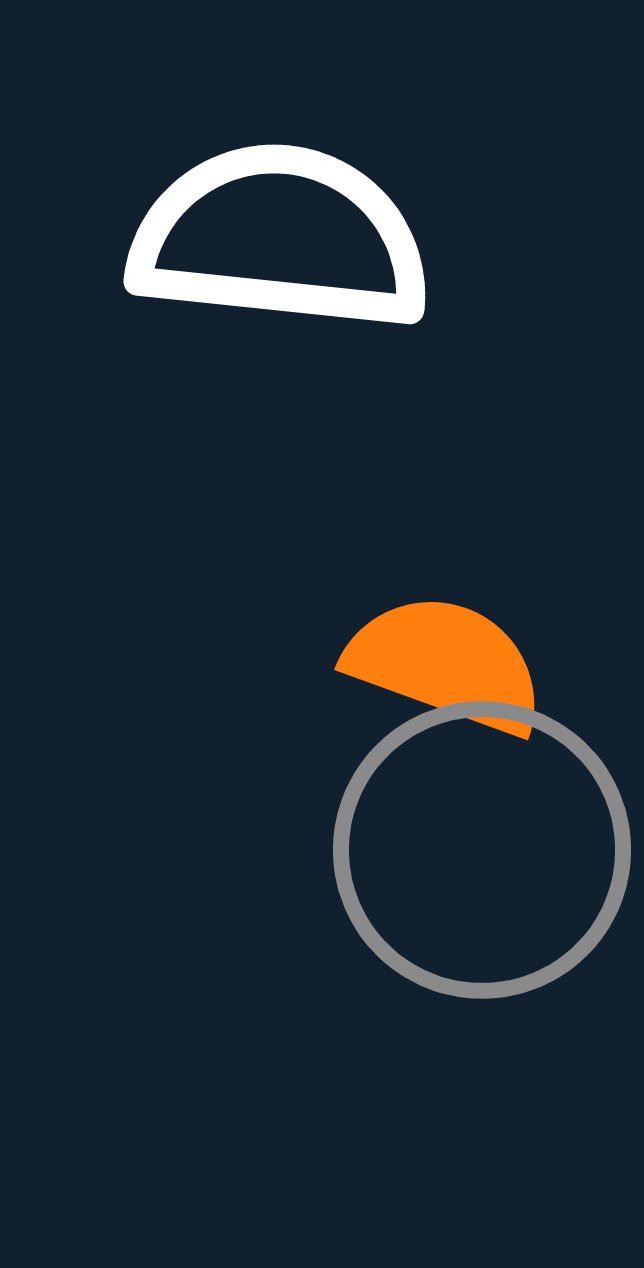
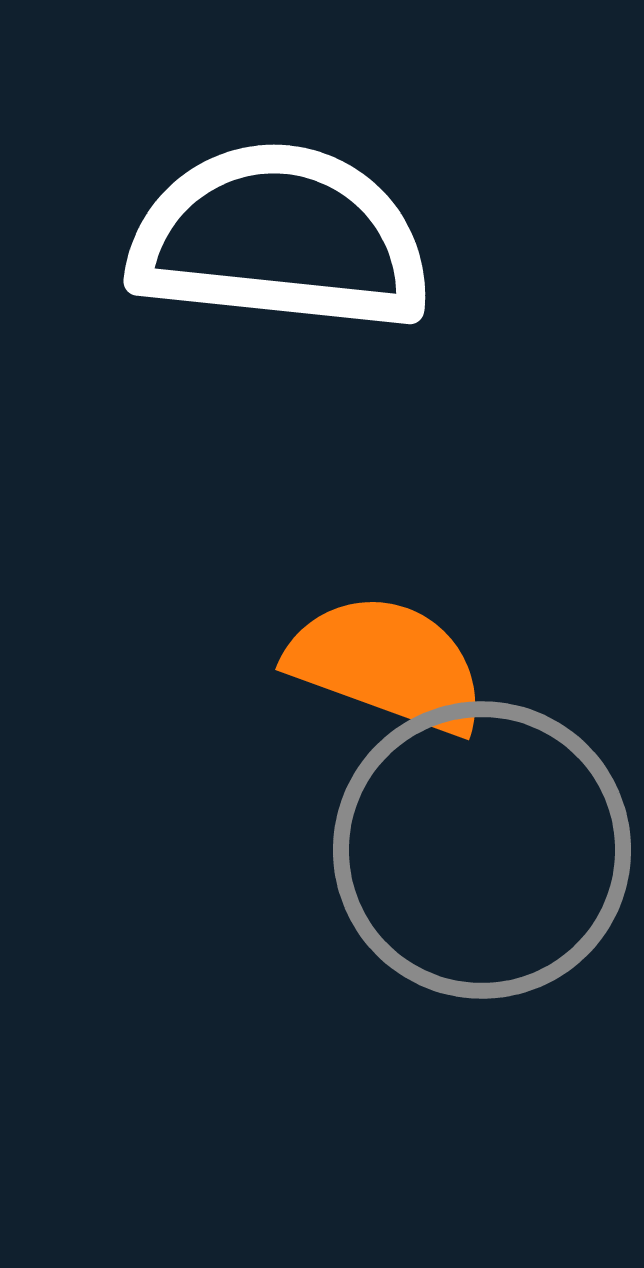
orange semicircle: moved 59 px left
